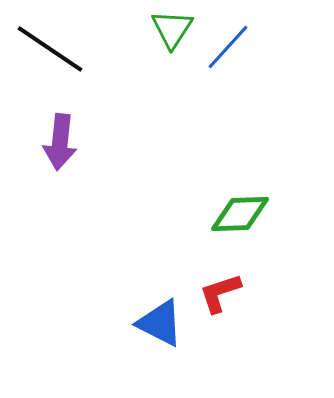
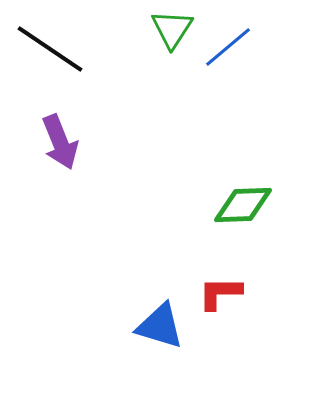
blue line: rotated 8 degrees clockwise
purple arrow: rotated 28 degrees counterclockwise
green diamond: moved 3 px right, 9 px up
red L-shape: rotated 18 degrees clockwise
blue triangle: moved 3 px down; rotated 10 degrees counterclockwise
